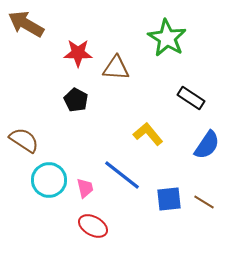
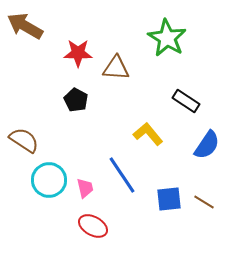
brown arrow: moved 1 px left, 2 px down
black rectangle: moved 5 px left, 3 px down
blue line: rotated 18 degrees clockwise
